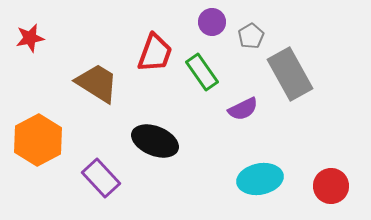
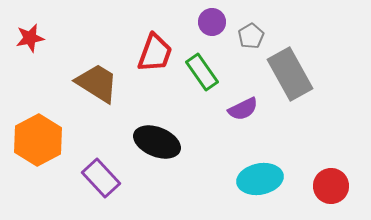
black ellipse: moved 2 px right, 1 px down
